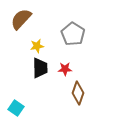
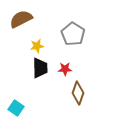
brown semicircle: rotated 20 degrees clockwise
